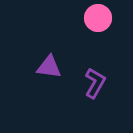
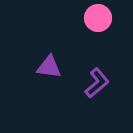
purple L-shape: moved 2 px right; rotated 20 degrees clockwise
